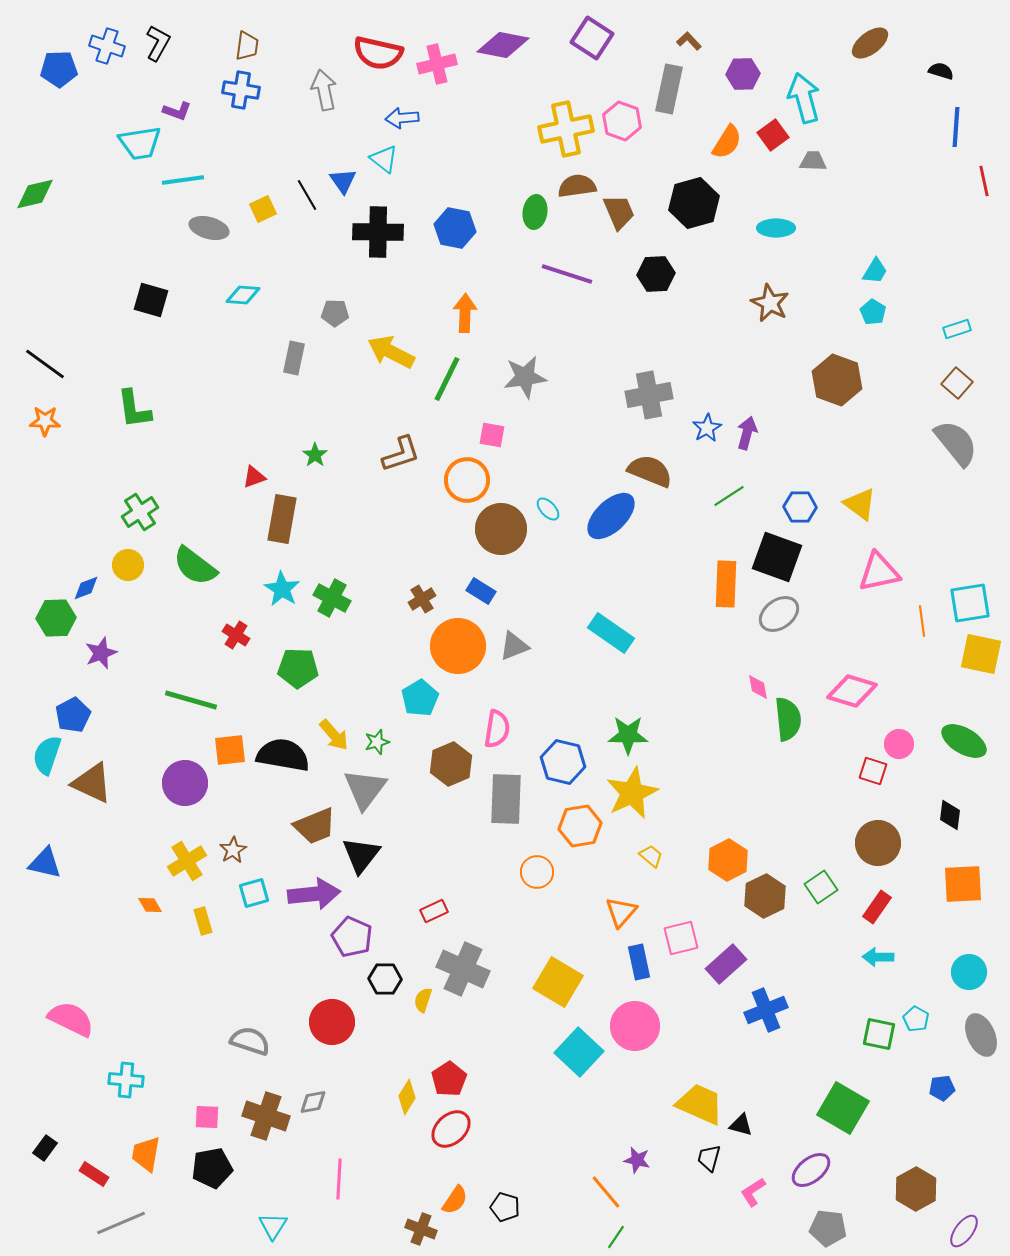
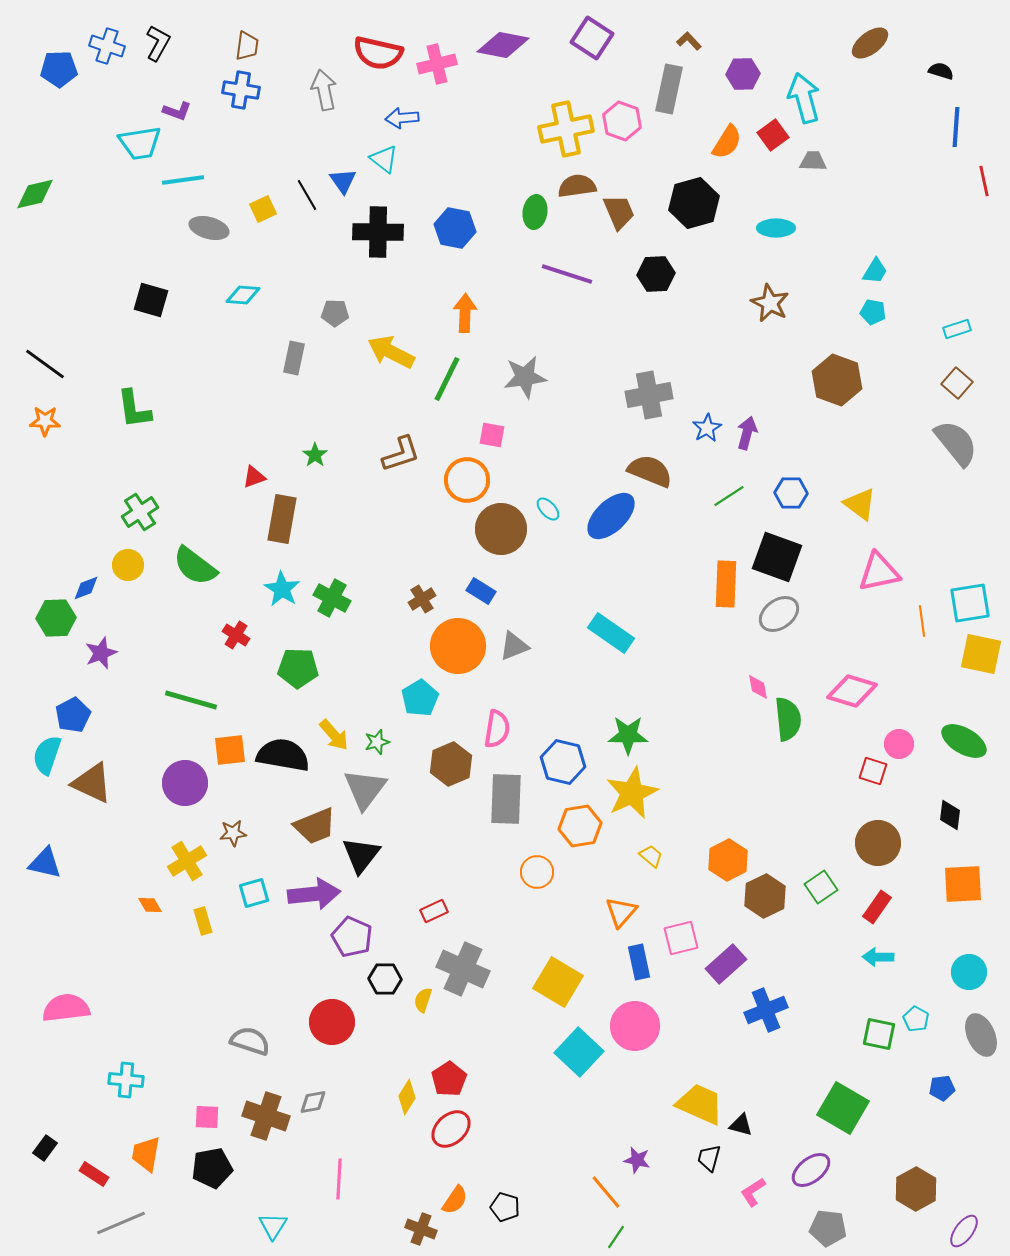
cyan pentagon at (873, 312): rotated 20 degrees counterclockwise
blue hexagon at (800, 507): moved 9 px left, 14 px up
brown star at (233, 850): moved 17 px up; rotated 24 degrees clockwise
pink semicircle at (71, 1019): moved 5 px left, 11 px up; rotated 33 degrees counterclockwise
